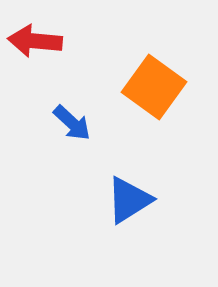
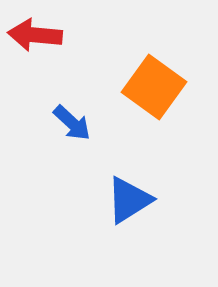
red arrow: moved 6 px up
